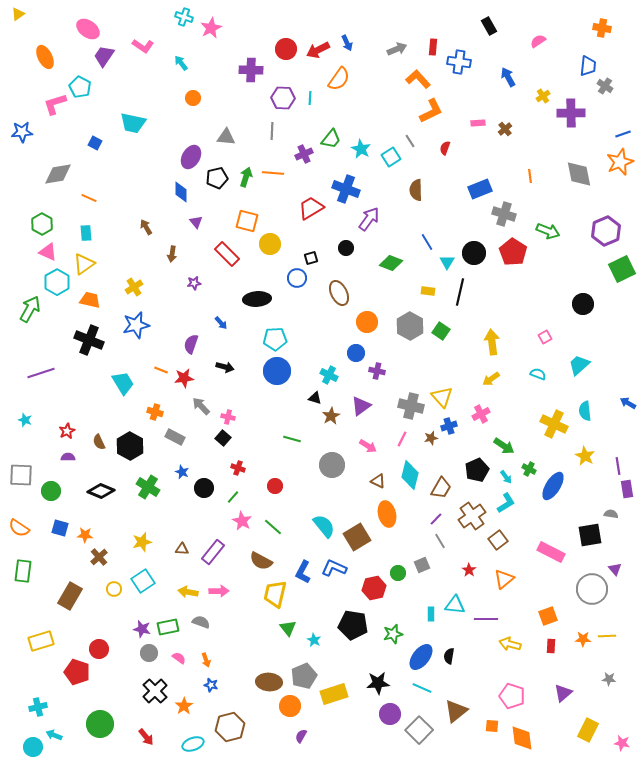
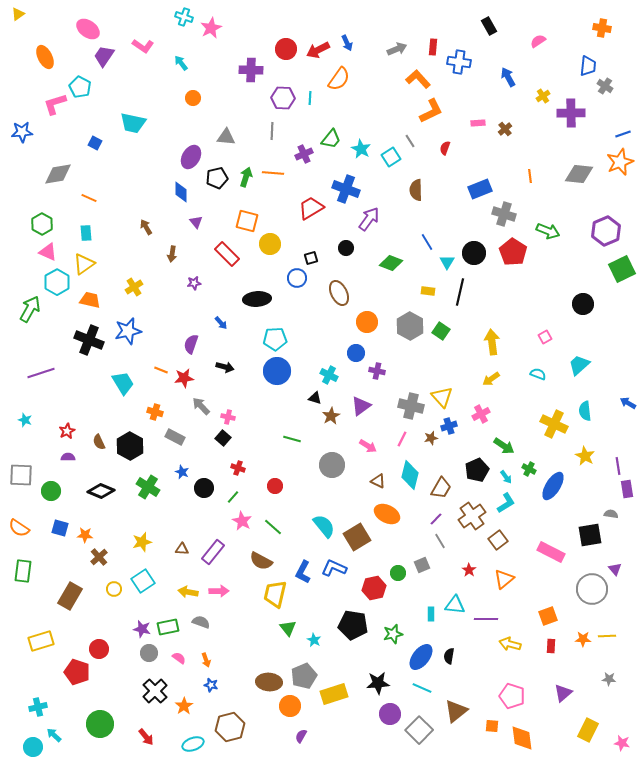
gray diamond at (579, 174): rotated 72 degrees counterclockwise
blue star at (136, 325): moved 8 px left, 6 px down
orange ellipse at (387, 514): rotated 50 degrees counterclockwise
cyan arrow at (54, 735): rotated 21 degrees clockwise
